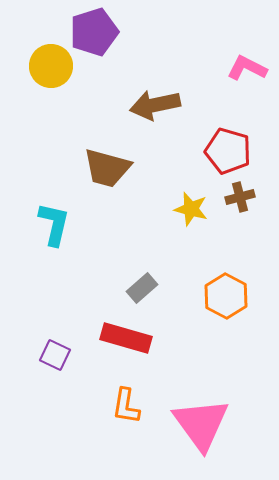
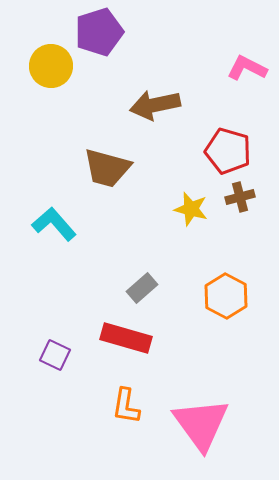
purple pentagon: moved 5 px right
cyan L-shape: rotated 54 degrees counterclockwise
